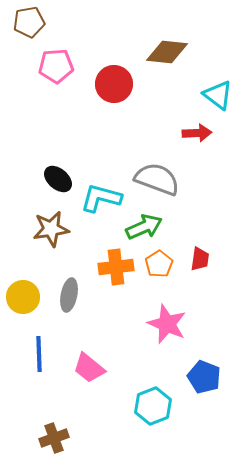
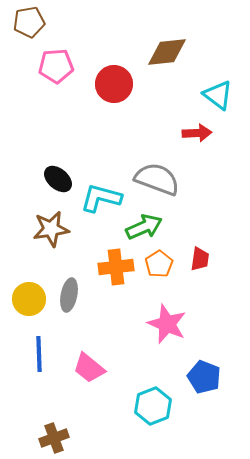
brown diamond: rotated 12 degrees counterclockwise
yellow circle: moved 6 px right, 2 px down
